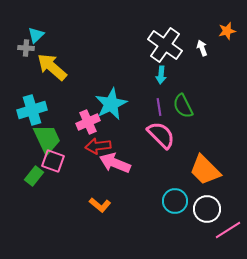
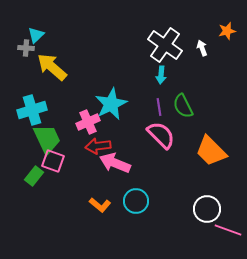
orange trapezoid: moved 6 px right, 19 px up
cyan circle: moved 39 px left
pink line: rotated 52 degrees clockwise
